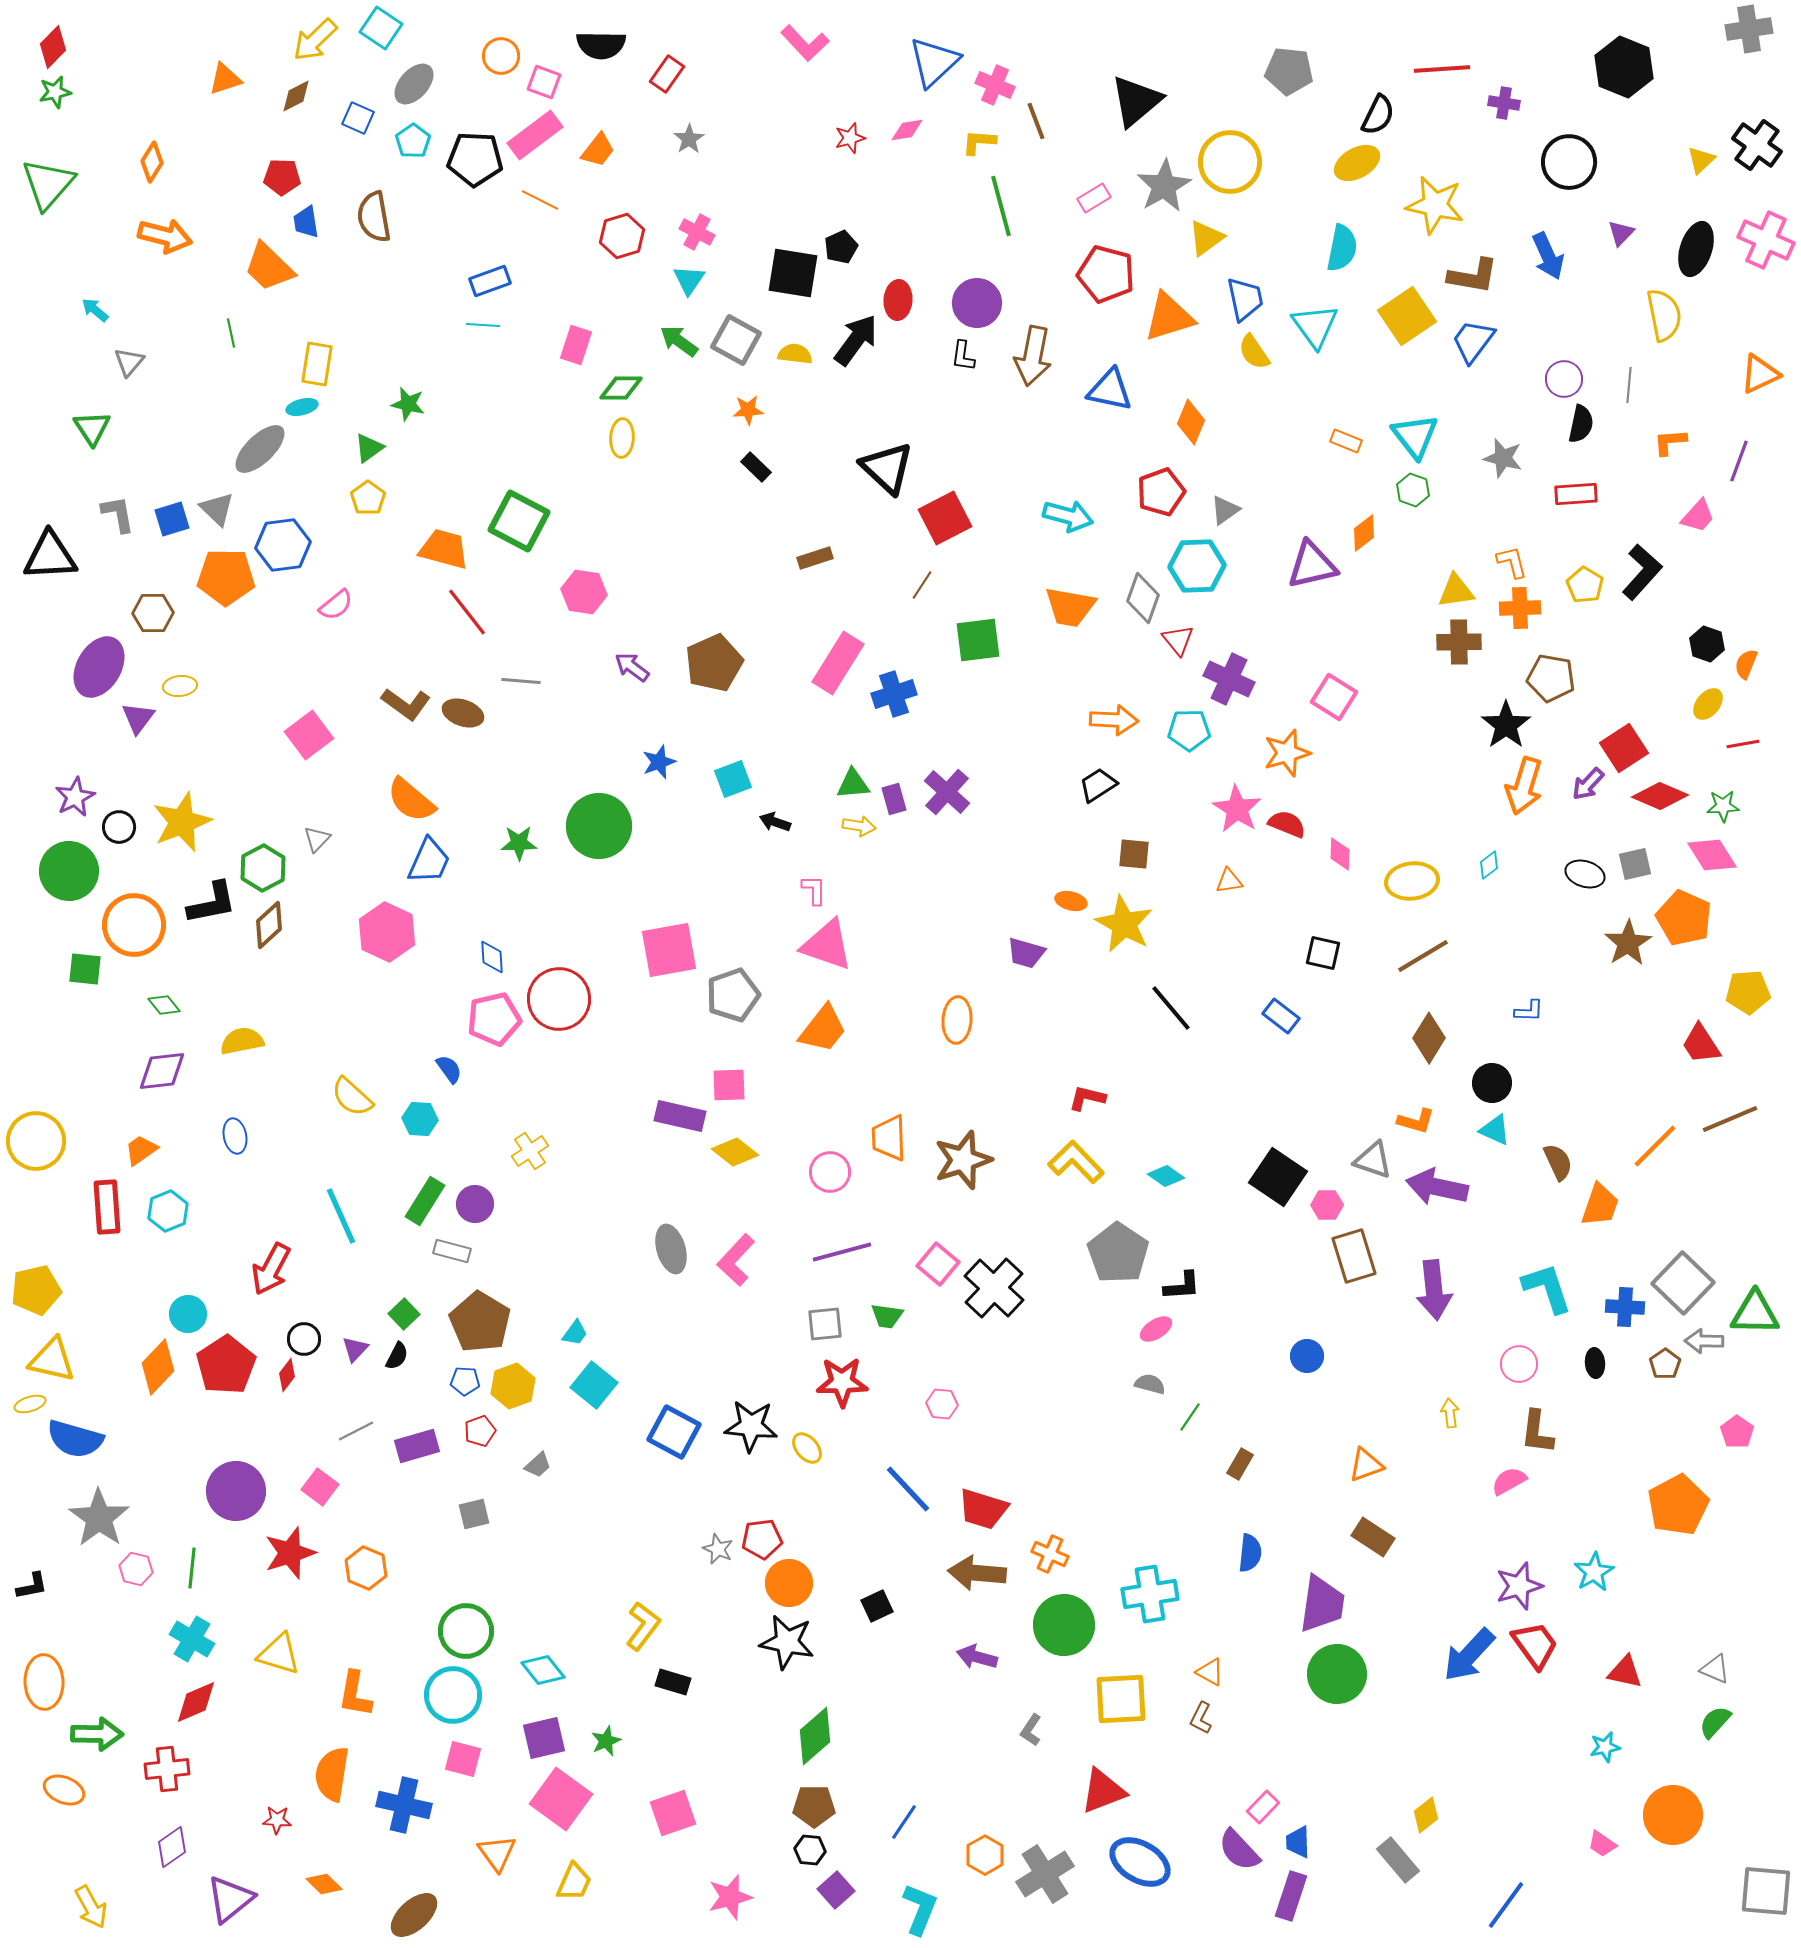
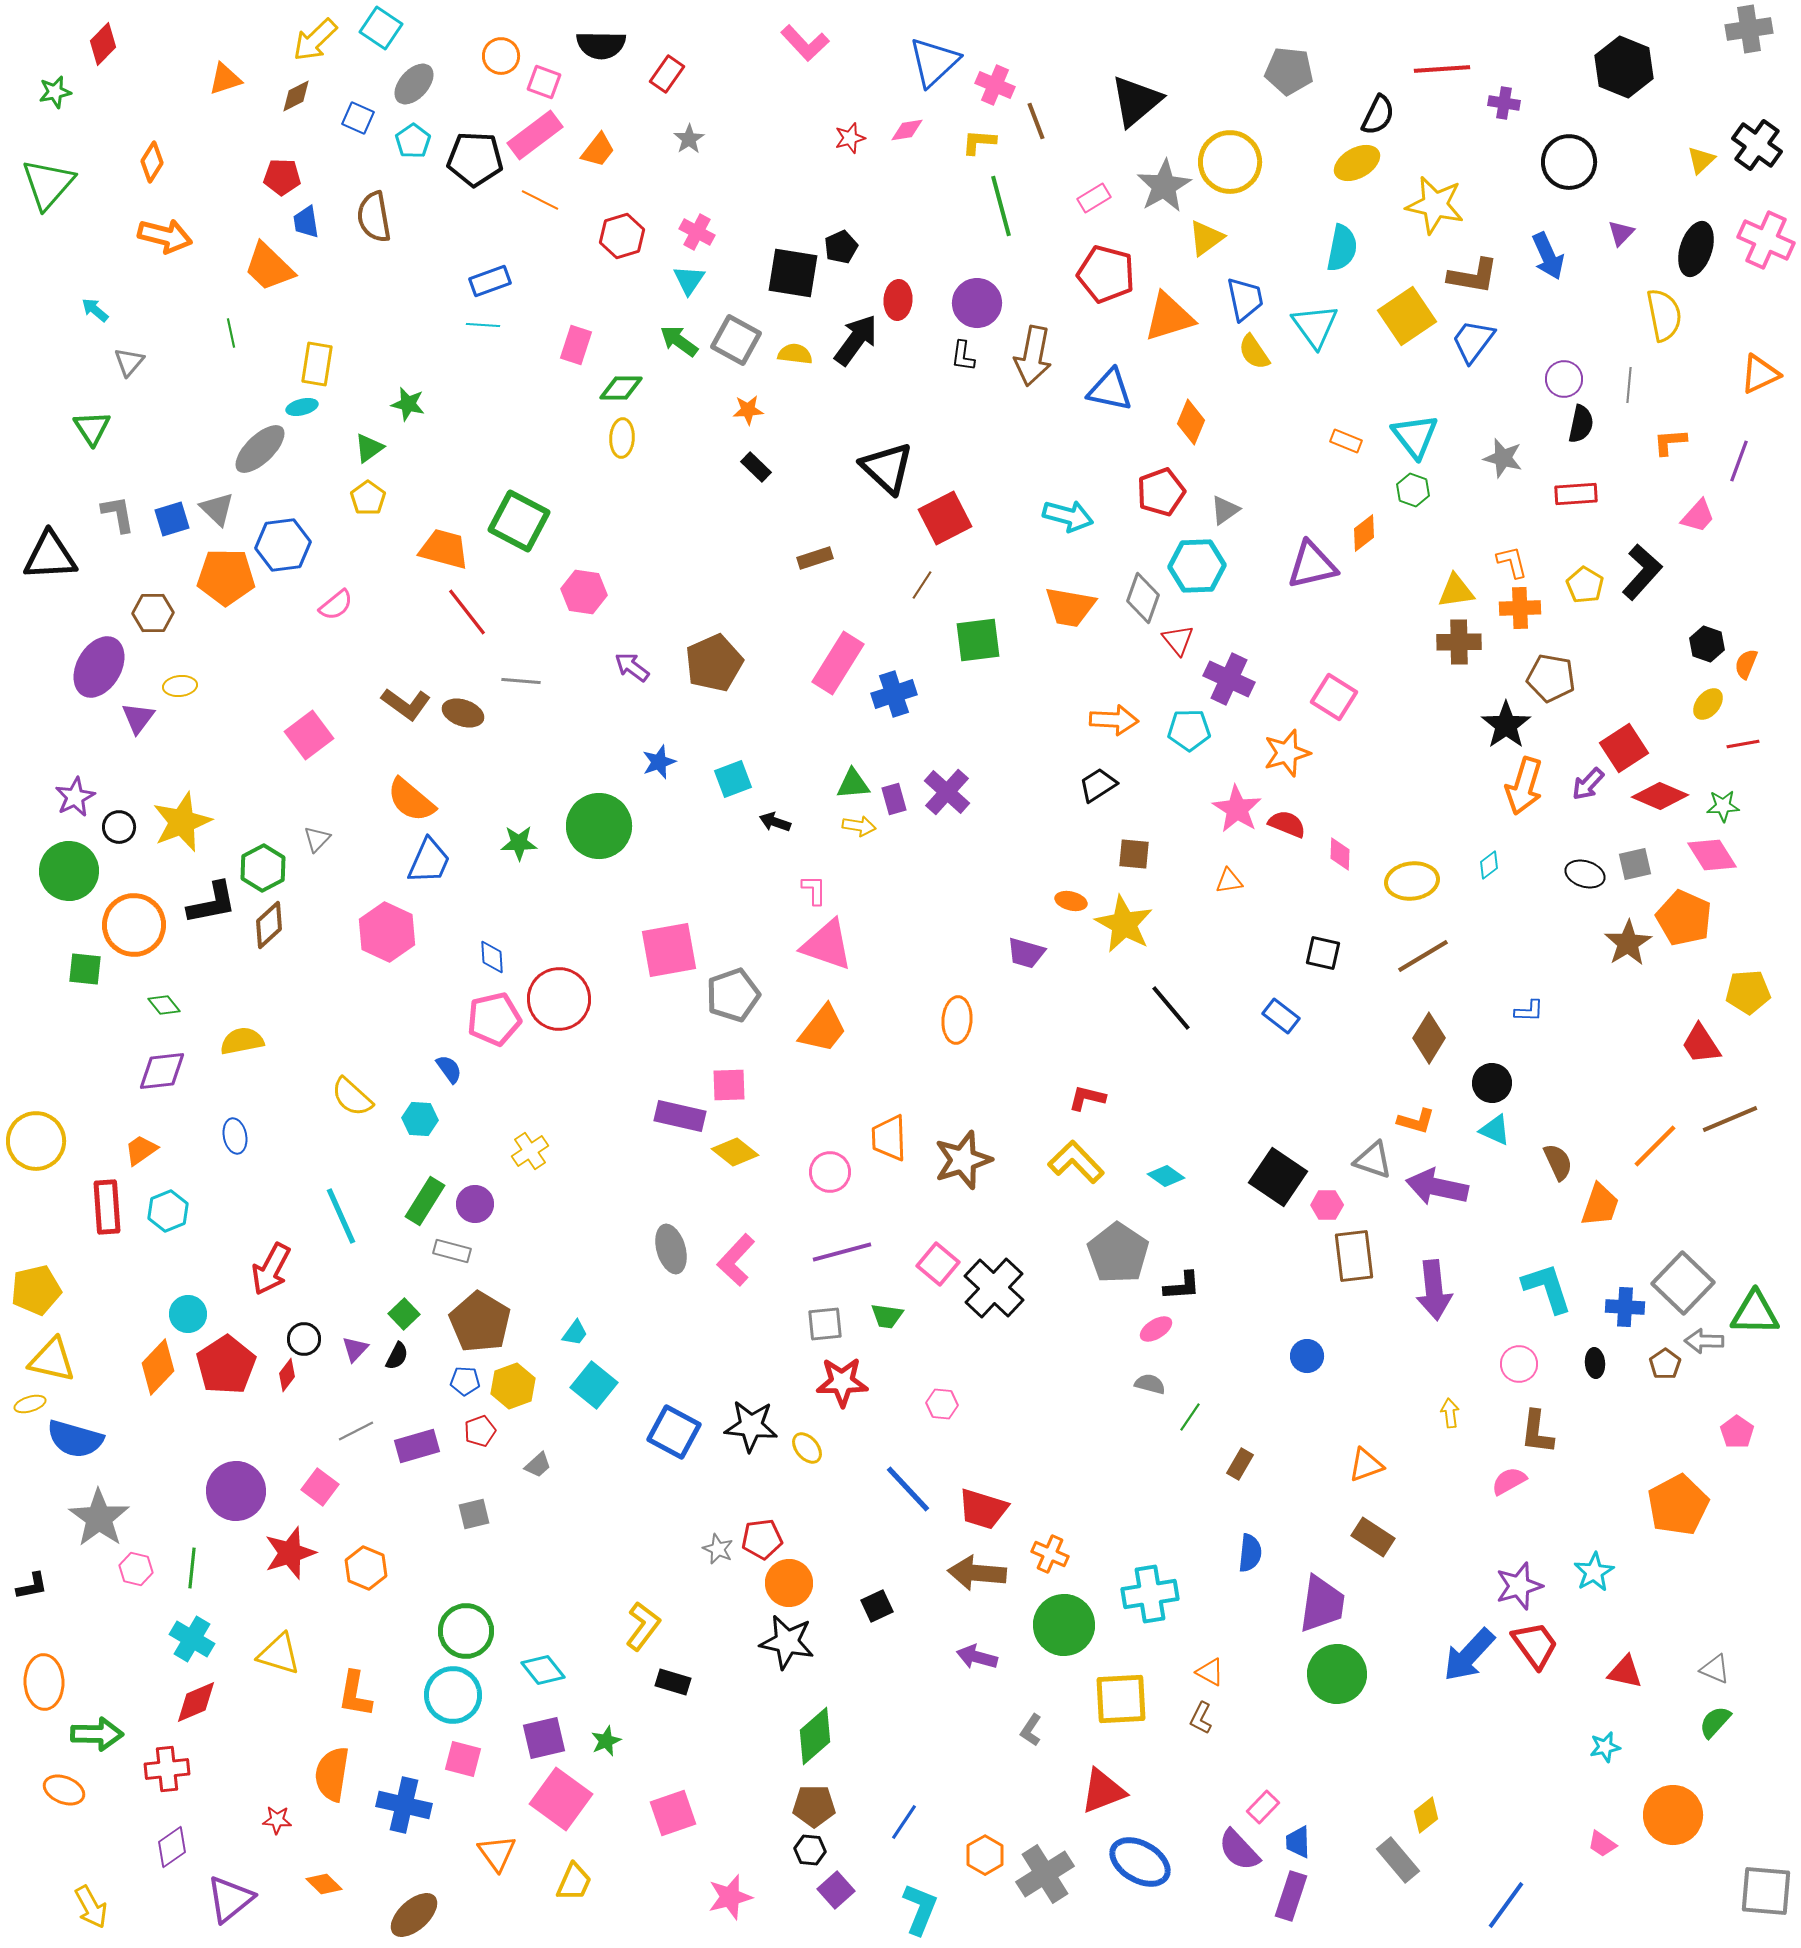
red diamond at (53, 47): moved 50 px right, 3 px up
brown rectangle at (1354, 1256): rotated 10 degrees clockwise
